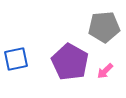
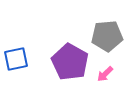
gray pentagon: moved 3 px right, 9 px down
pink arrow: moved 3 px down
